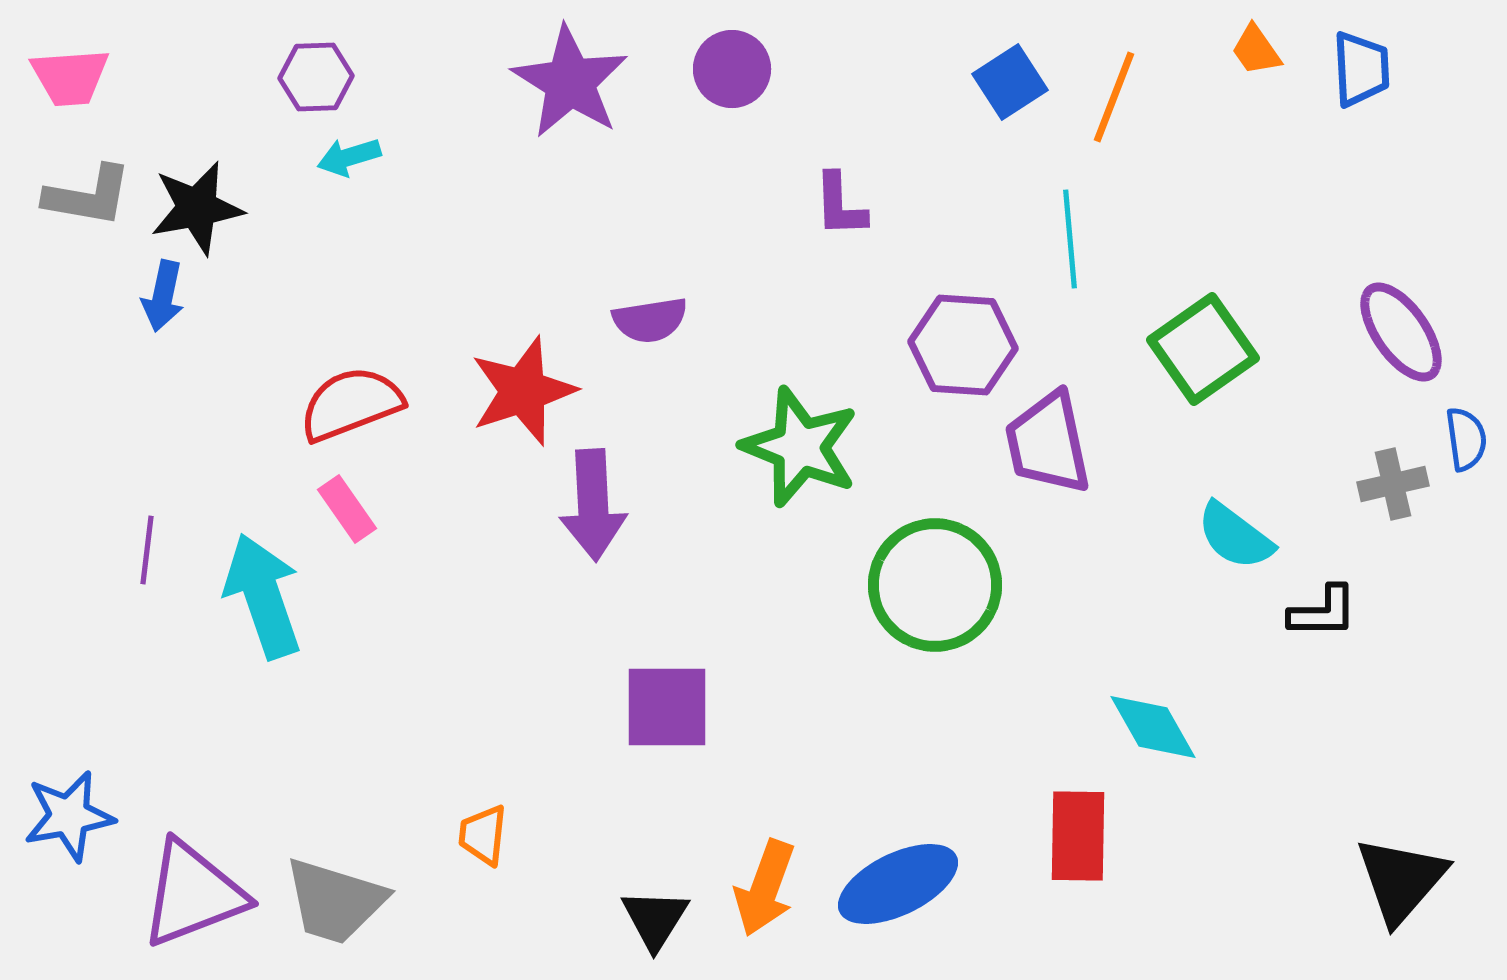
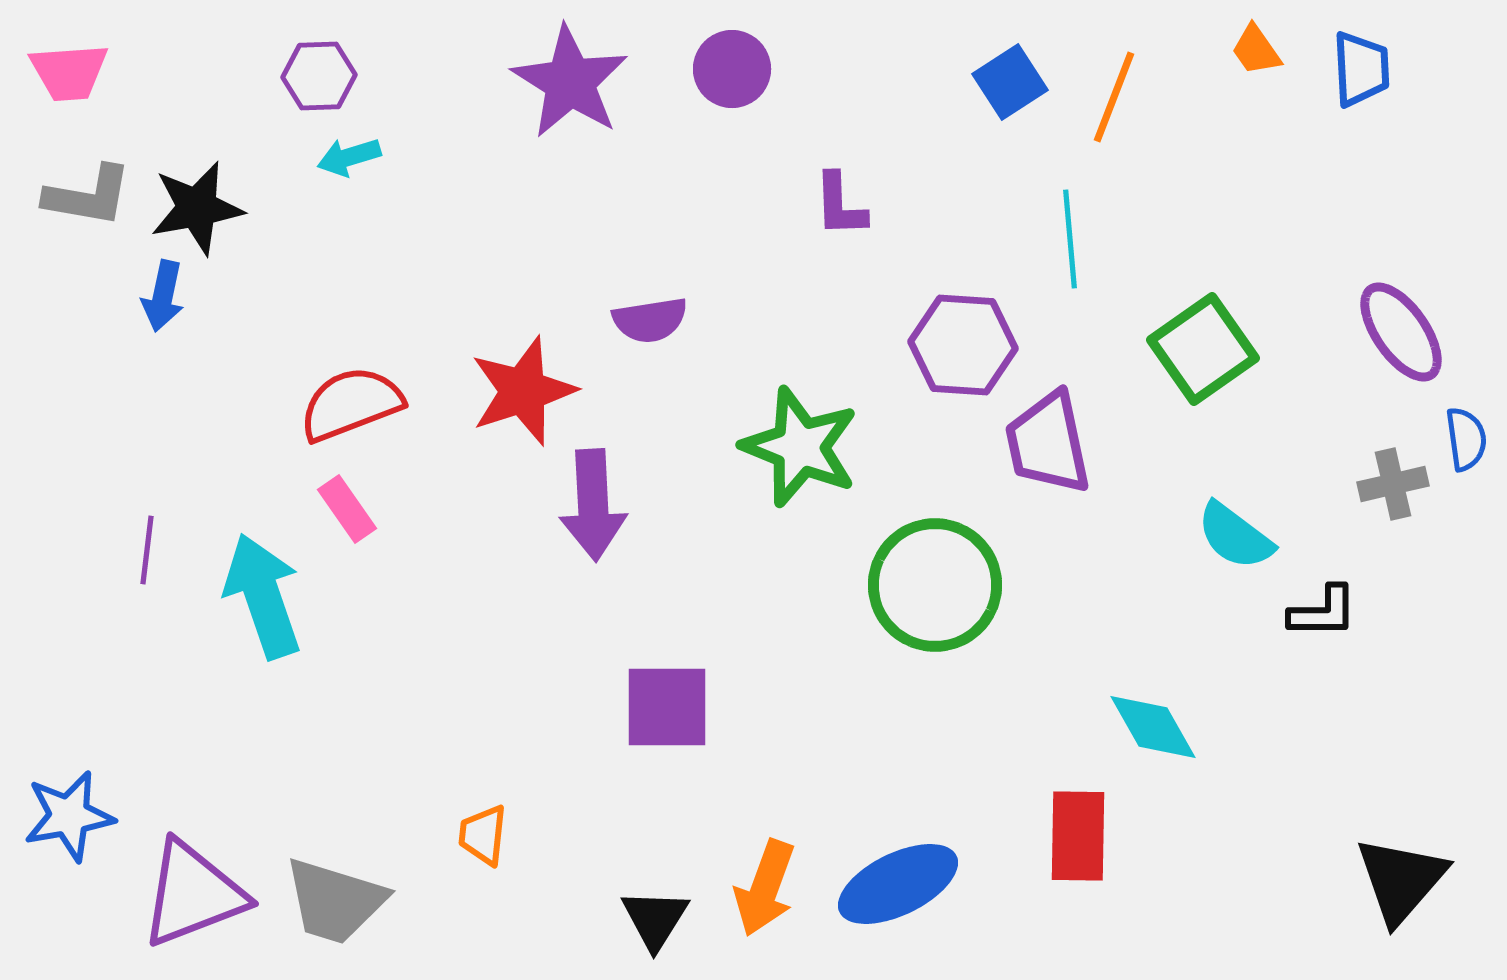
pink trapezoid at (70, 77): moved 1 px left, 5 px up
purple hexagon at (316, 77): moved 3 px right, 1 px up
